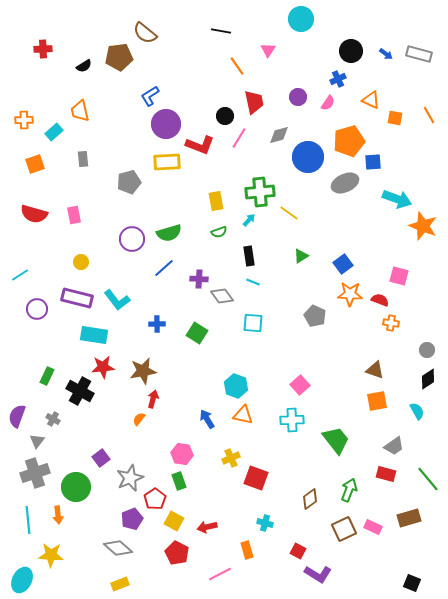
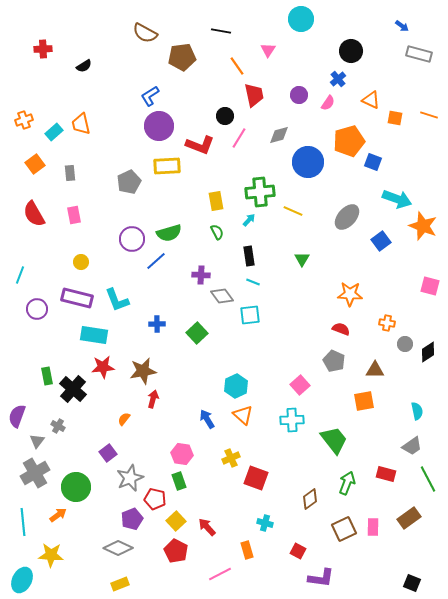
brown semicircle at (145, 33): rotated 10 degrees counterclockwise
blue arrow at (386, 54): moved 16 px right, 28 px up
brown pentagon at (119, 57): moved 63 px right
blue cross at (338, 79): rotated 14 degrees counterclockwise
purple circle at (298, 97): moved 1 px right, 2 px up
red trapezoid at (254, 102): moved 7 px up
orange trapezoid at (80, 111): moved 1 px right, 13 px down
orange line at (429, 115): rotated 42 degrees counterclockwise
orange cross at (24, 120): rotated 18 degrees counterclockwise
purple circle at (166, 124): moved 7 px left, 2 px down
blue circle at (308, 157): moved 5 px down
gray rectangle at (83, 159): moved 13 px left, 14 px down
yellow rectangle at (167, 162): moved 4 px down
blue square at (373, 162): rotated 24 degrees clockwise
orange square at (35, 164): rotated 18 degrees counterclockwise
gray pentagon at (129, 182): rotated 10 degrees counterclockwise
gray ellipse at (345, 183): moved 2 px right, 34 px down; rotated 24 degrees counterclockwise
yellow line at (289, 213): moved 4 px right, 2 px up; rotated 12 degrees counterclockwise
red semicircle at (34, 214): rotated 44 degrees clockwise
green semicircle at (219, 232): moved 2 px left; rotated 98 degrees counterclockwise
green triangle at (301, 256): moved 1 px right, 3 px down; rotated 28 degrees counterclockwise
blue square at (343, 264): moved 38 px right, 23 px up
blue line at (164, 268): moved 8 px left, 7 px up
cyan line at (20, 275): rotated 36 degrees counterclockwise
pink square at (399, 276): moved 31 px right, 10 px down
purple cross at (199, 279): moved 2 px right, 4 px up
cyan L-shape at (117, 300): rotated 16 degrees clockwise
red semicircle at (380, 300): moved 39 px left, 29 px down
gray pentagon at (315, 316): moved 19 px right, 45 px down
cyan square at (253, 323): moved 3 px left, 8 px up; rotated 10 degrees counterclockwise
orange cross at (391, 323): moved 4 px left
green square at (197, 333): rotated 15 degrees clockwise
gray circle at (427, 350): moved 22 px left, 6 px up
brown triangle at (375, 370): rotated 18 degrees counterclockwise
green rectangle at (47, 376): rotated 36 degrees counterclockwise
black diamond at (428, 379): moved 27 px up
cyan hexagon at (236, 386): rotated 15 degrees clockwise
black cross at (80, 391): moved 7 px left, 2 px up; rotated 12 degrees clockwise
orange square at (377, 401): moved 13 px left
cyan semicircle at (417, 411): rotated 18 degrees clockwise
orange triangle at (243, 415): rotated 30 degrees clockwise
gray cross at (53, 419): moved 5 px right, 7 px down
orange semicircle at (139, 419): moved 15 px left
green trapezoid at (336, 440): moved 2 px left
gray trapezoid at (394, 446): moved 18 px right
purple square at (101, 458): moved 7 px right, 5 px up
gray cross at (35, 473): rotated 12 degrees counterclockwise
green line at (428, 479): rotated 12 degrees clockwise
green arrow at (349, 490): moved 2 px left, 7 px up
red pentagon at (155, 499): rotated 25 degrees counterclockwise
orange arrow at (58, 515): rotated 120 degrees counterclockwise
brown rectangle at (409, 518): rotated 20 degrees counterclockwise
cyan line at (28, 520): moved 5 px left, 2 px down
yellow square at (174, 521): moved 2 px right; rotated 18 degrees clockwise
red arrow at (207, 527): rotated 60 degrees clockwise
pink rectangle at (373, 527): rotated 66 degrees clockwise
gray diamond at (118, 548): rotated 16 degrees counterclockwise
red pentagon at (177, 553): moved 1 px left, 2 px up
purple L-shape at (318, 574): moved 3 px right, 4 px down; rotated 24 degrees counterclockwise
